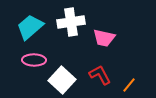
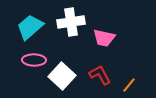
white square: moved 4 px up
